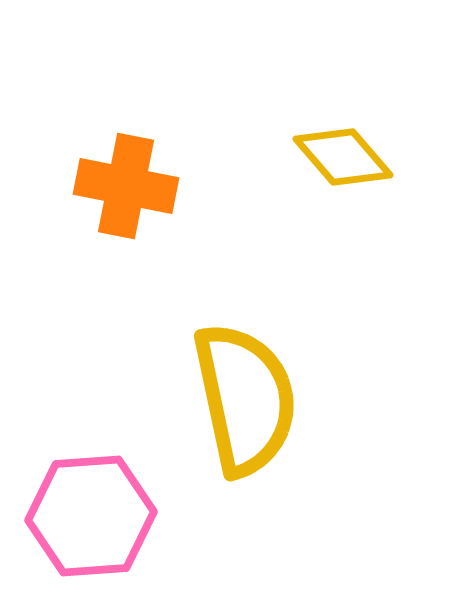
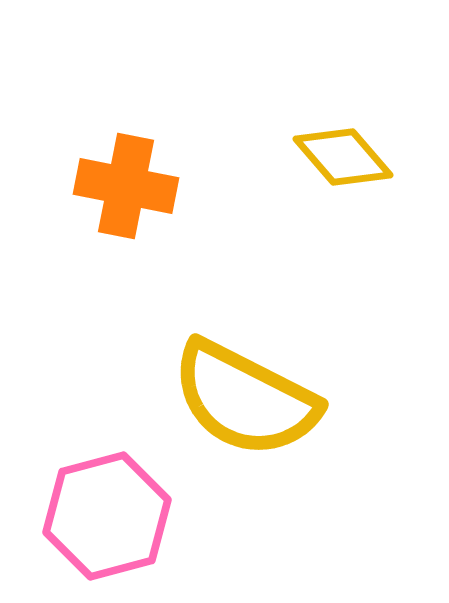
yellow semicircle: rotated 129 degrees clockwise
pink hexagon: moved 16 px right; rotated 11 degrees counterclockwise
